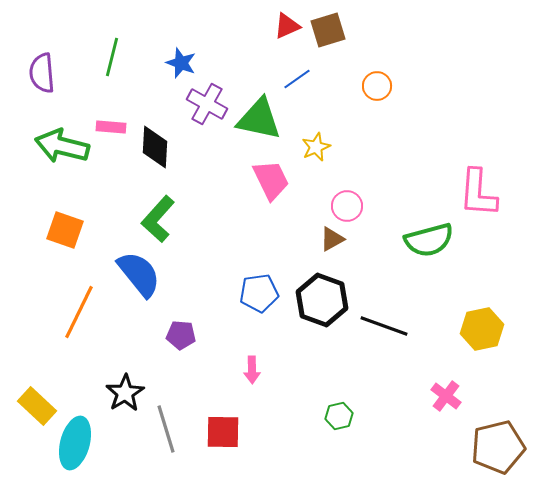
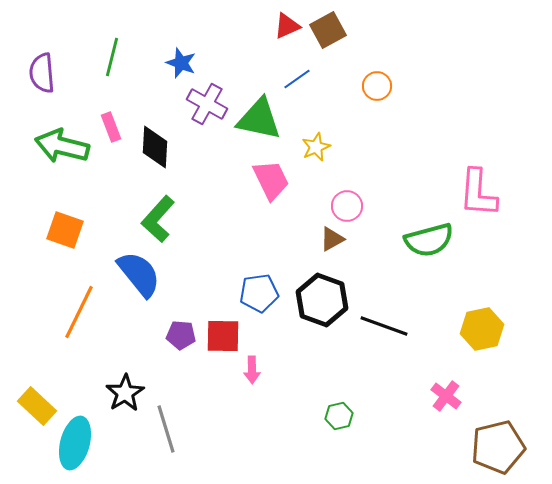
brown square: rotated 12 degrees counterclockwise
pink rectangle: rotated 64 degrees clockwise
red square: moved 96 px up
